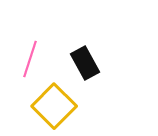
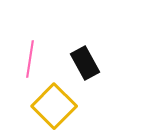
pink line: rotated 9 degrees counterclockwise
